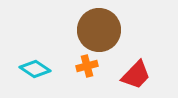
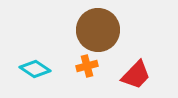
brown circle: moved 1 px left
